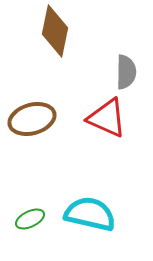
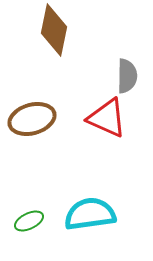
brown diamond: moved 1 px left, 1 px up
gray semicircle: moved 1 px right, 4 px down
cyan semicircle: rotated 21 degrees counterclockwise
green ellipse: moved 1 px left, 2 px down
